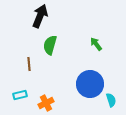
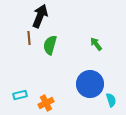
brown line: moved 26 px up
